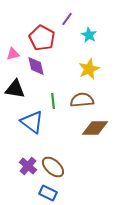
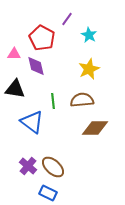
pink triangle: moved 1 px right; rotated 16 degrees clockwise
